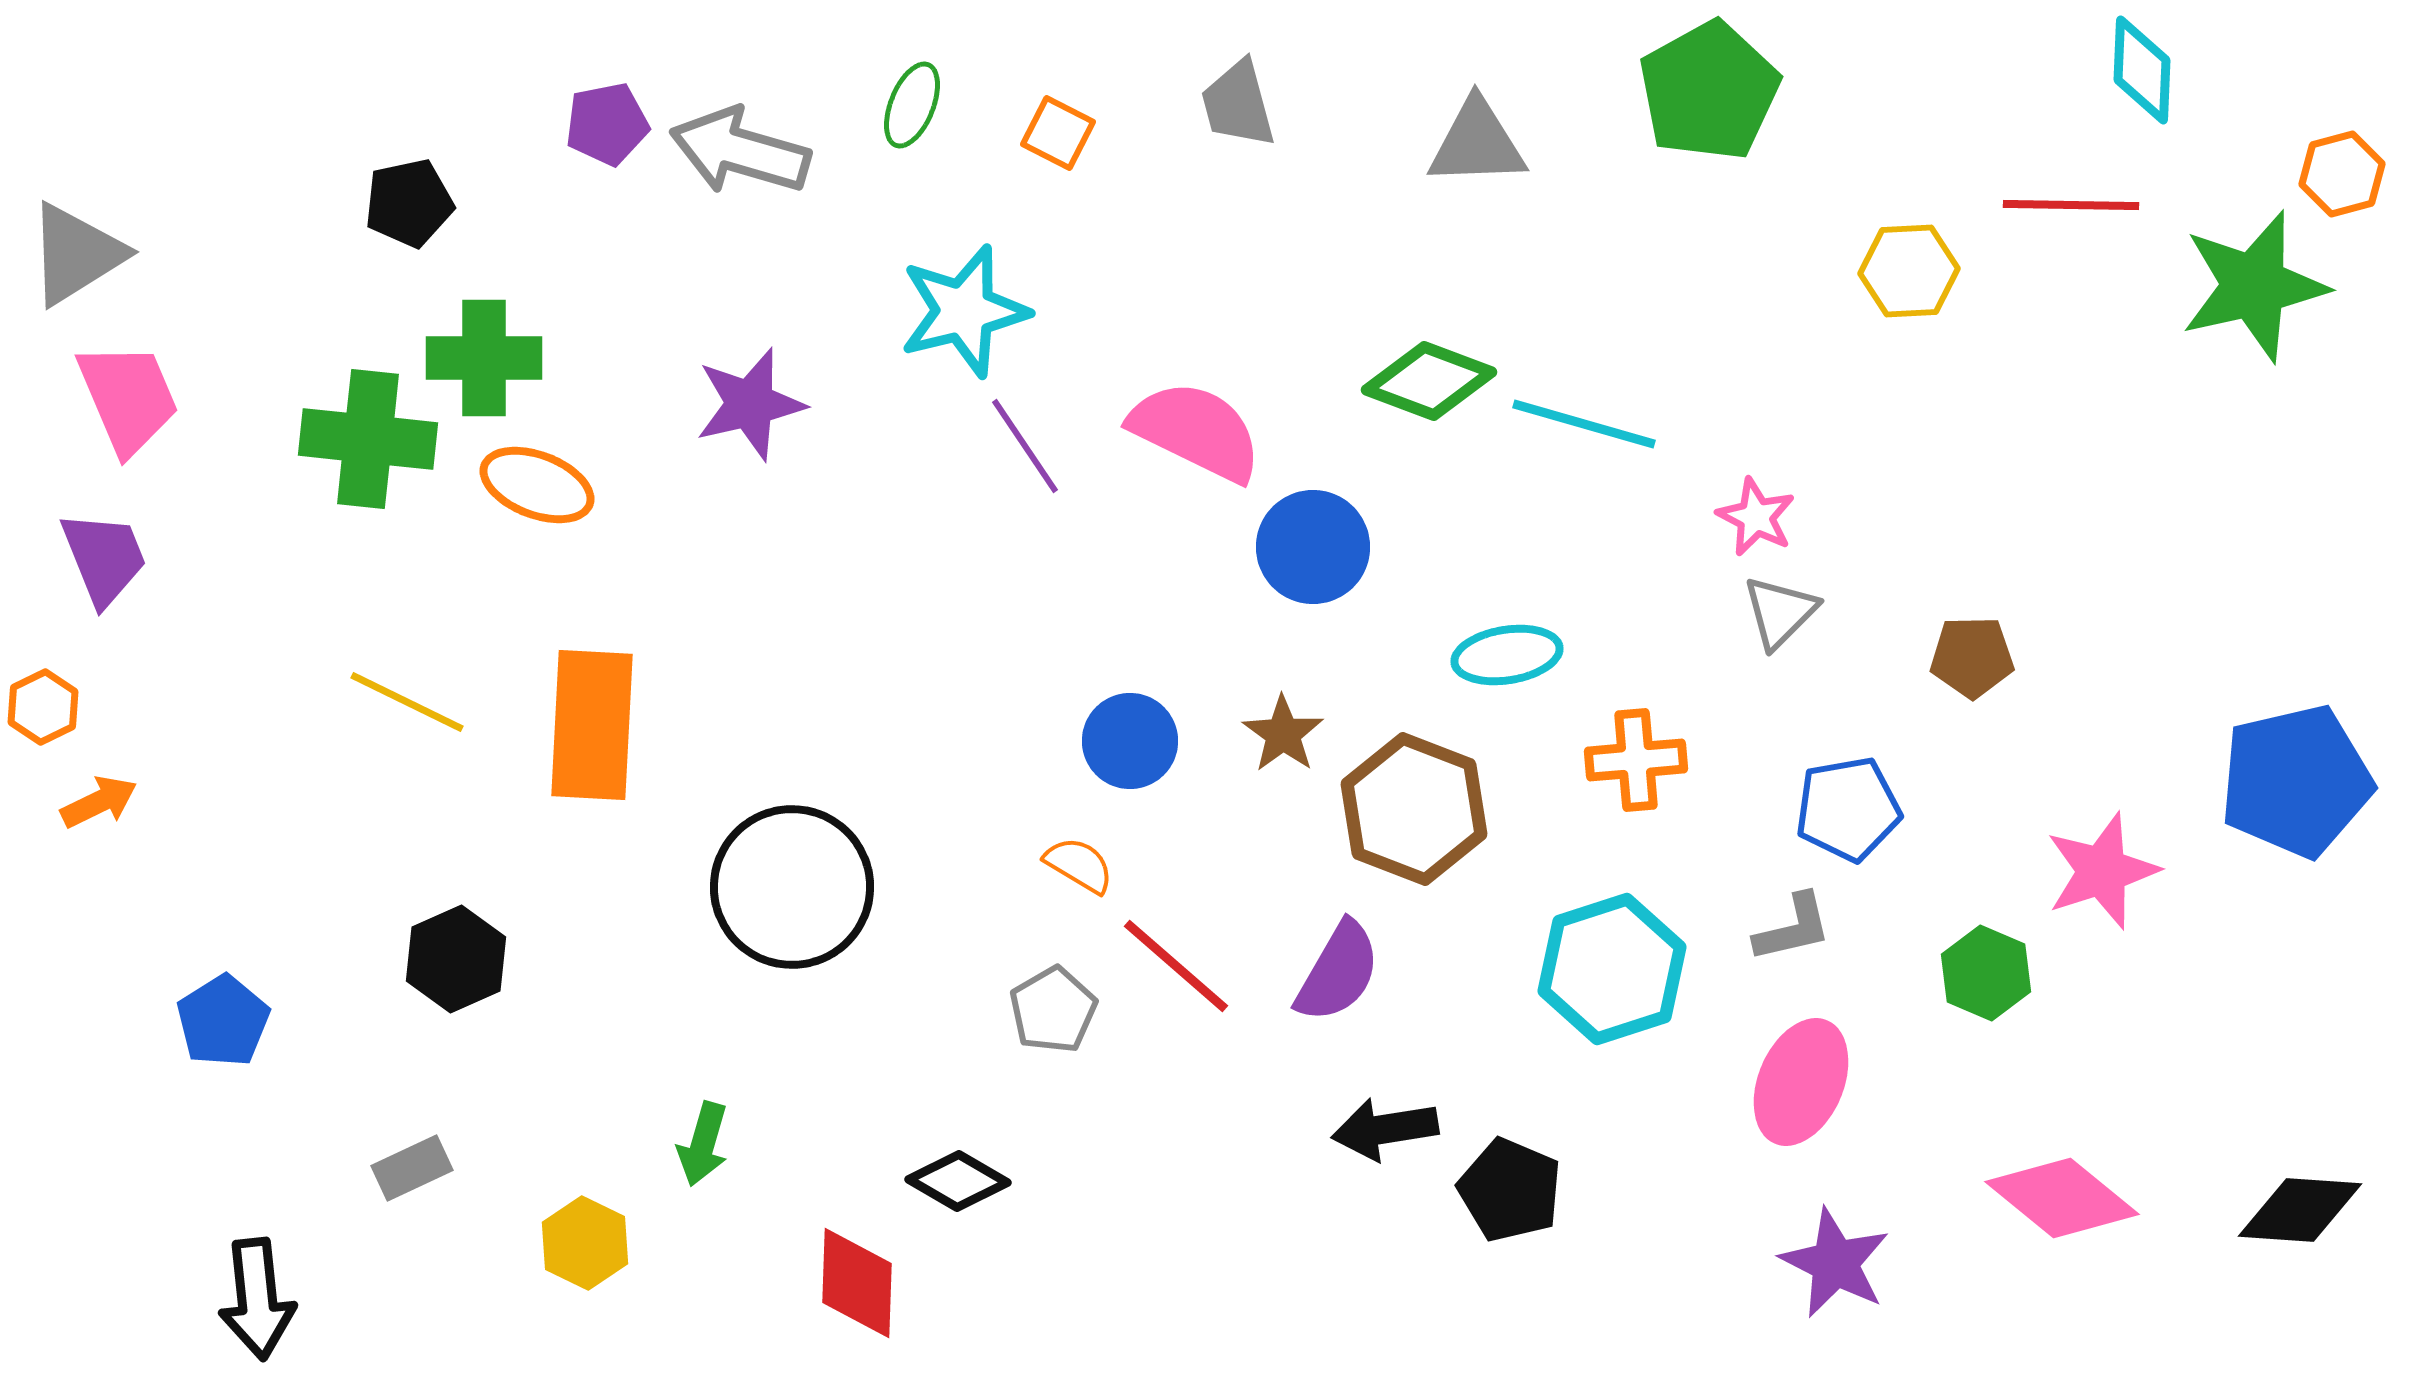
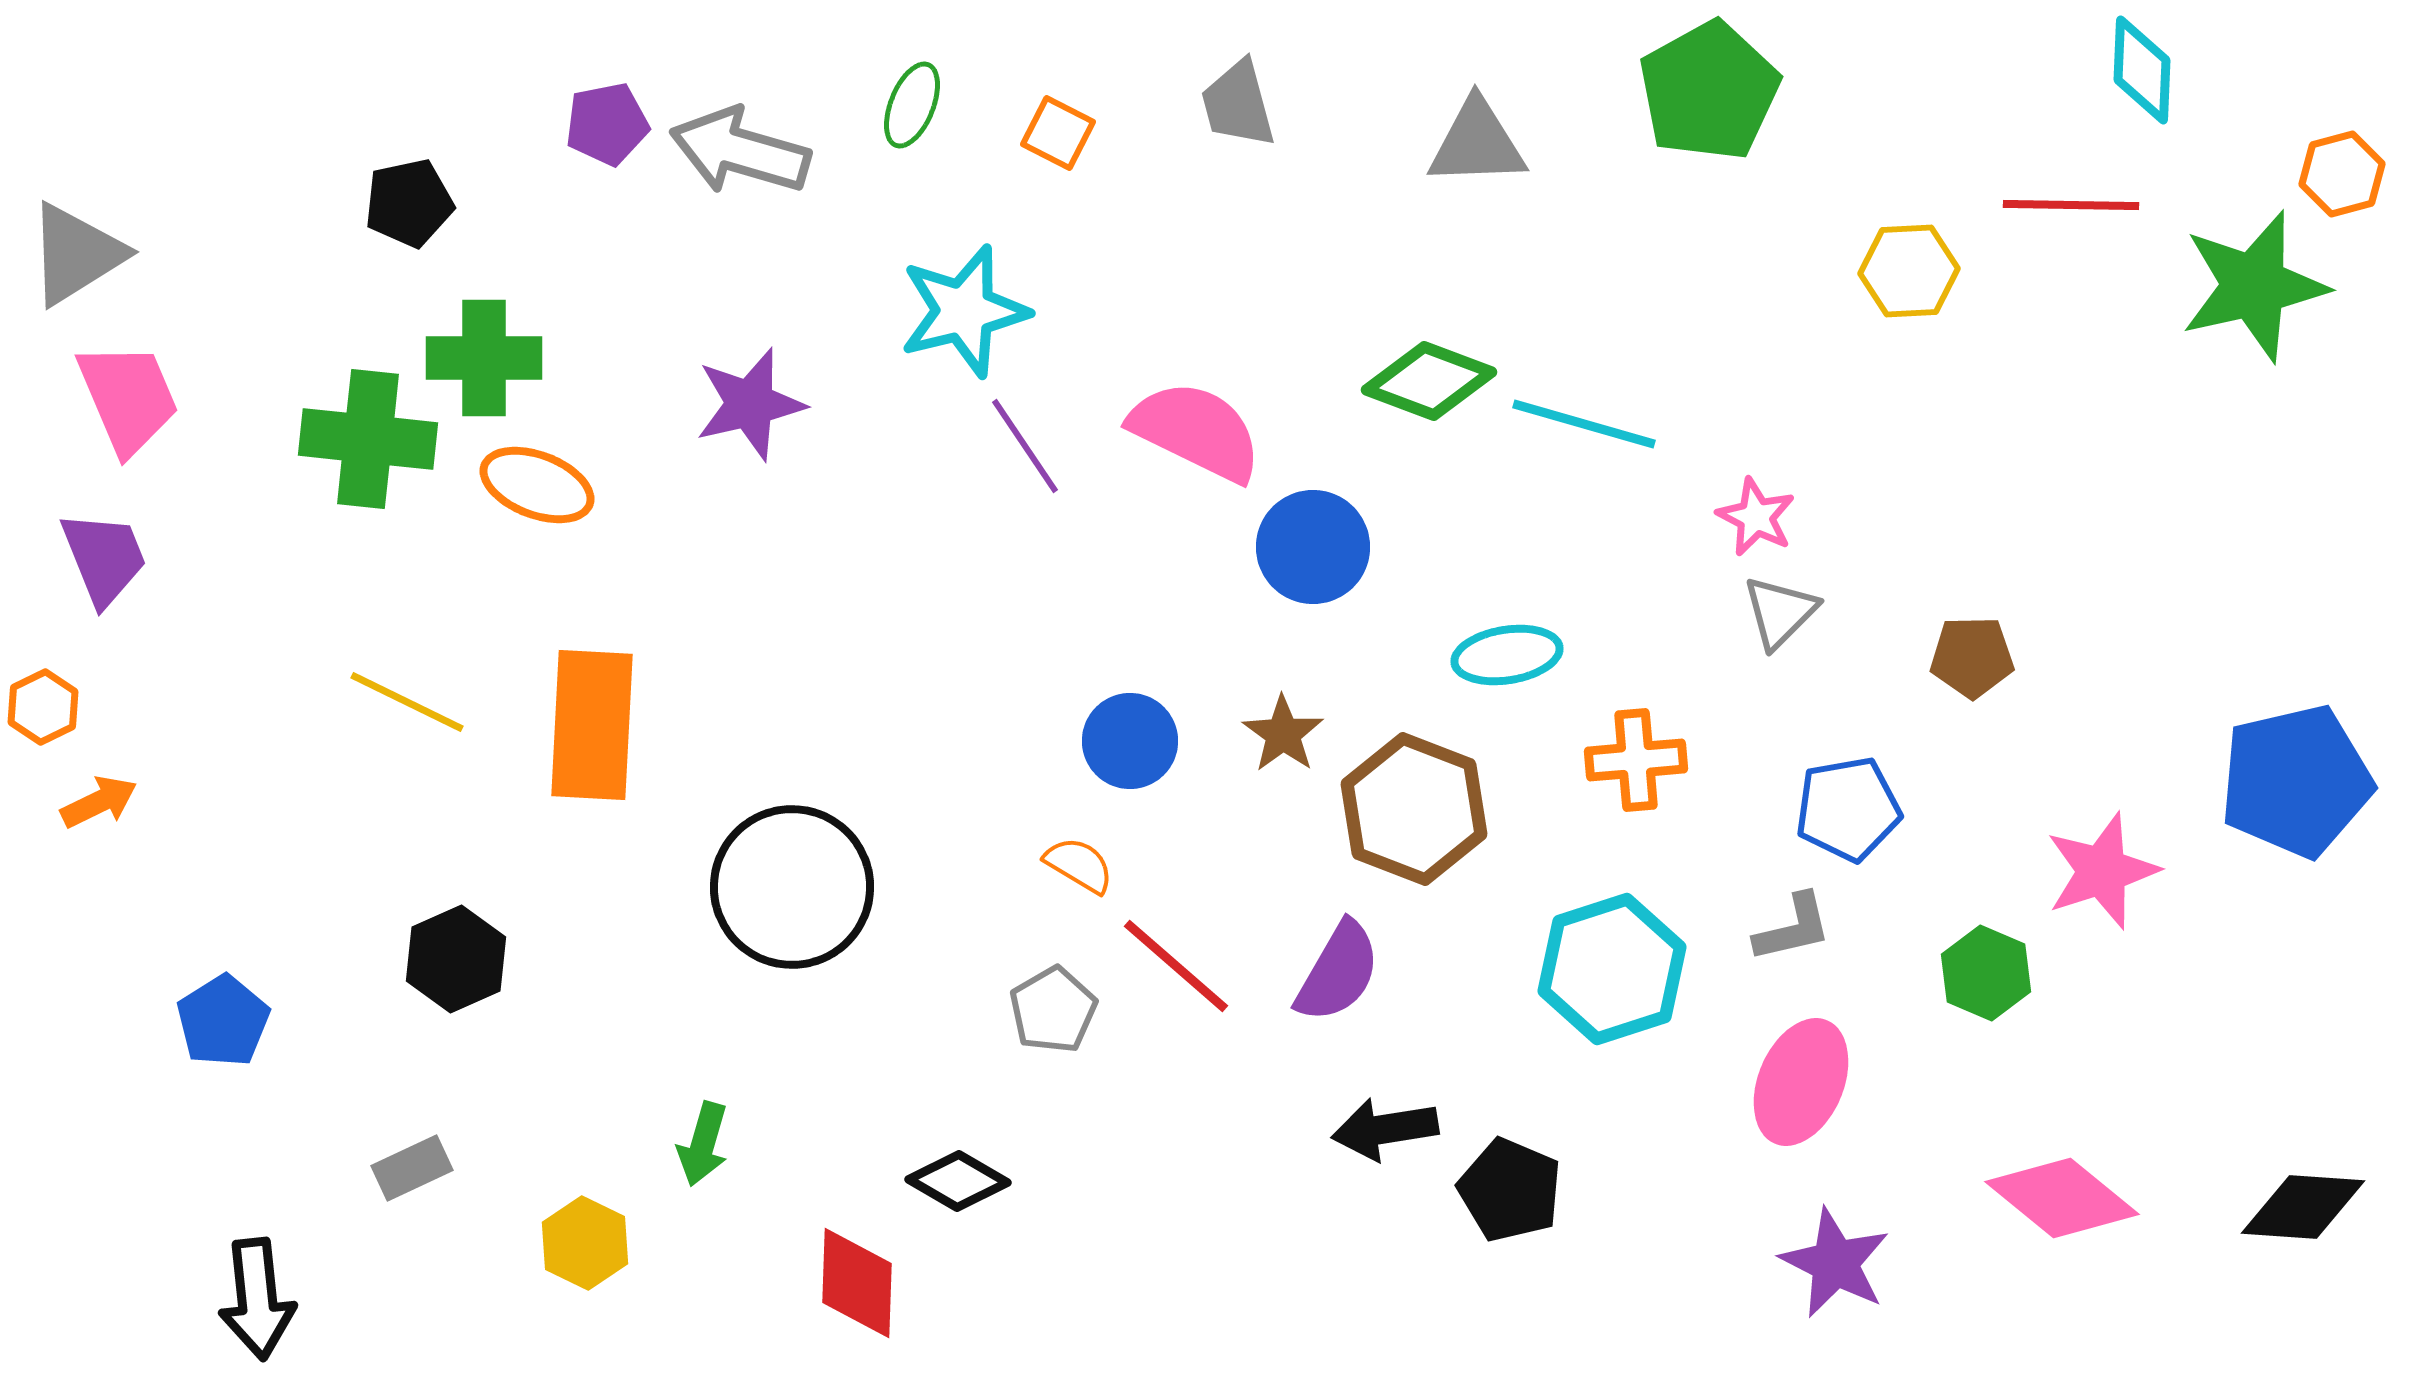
black diamond at (2300, 1210): moved 3 px right, 3 px up
